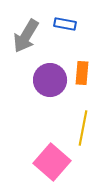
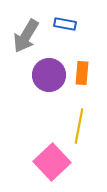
purple circle: moved 1 px left, 5 px up
yellow line: moved 4 px left, 2 px up
pink square: rotated 6 degrees clockwise
